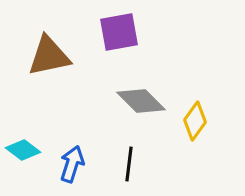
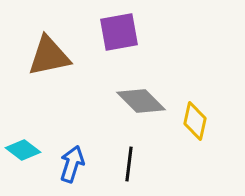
yellow diamond: rotated 24 degrees counterclockwise
